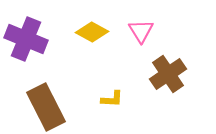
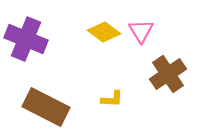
yellow diamond: moved 12 px right; rotated 8 degrees clockwise
brown rectangle: rotated 36 degrees counterclockwise
